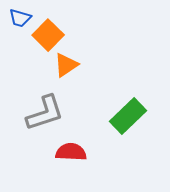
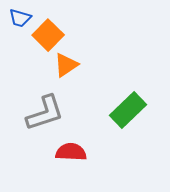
green rectangle: moved 6 px up
